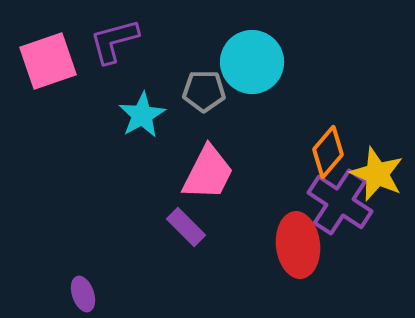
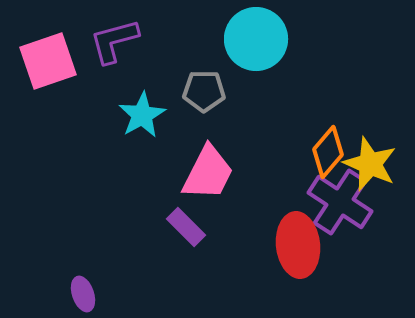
cyan circle: moved 4 px right, 23 px up
yellow star: moved 7 px left, 10 px up
